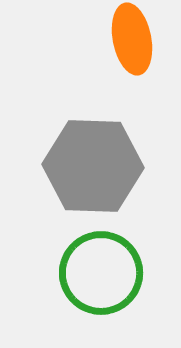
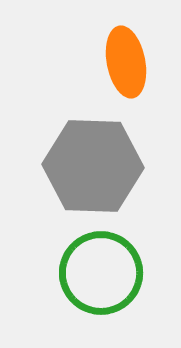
orange ellipse: moved 6 px left, 23 px down
